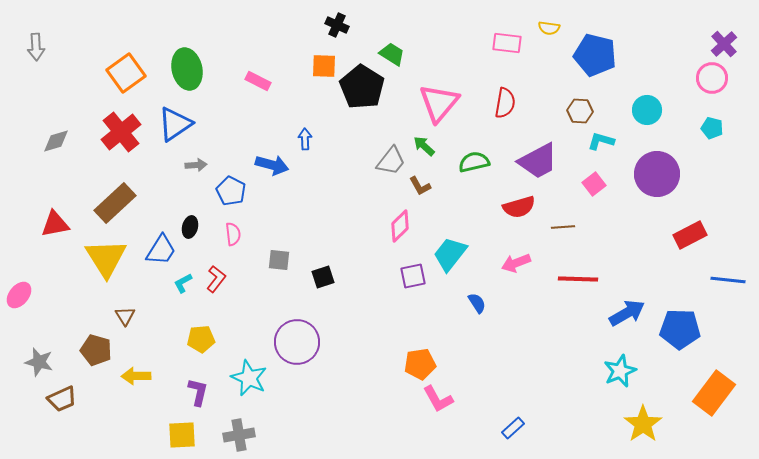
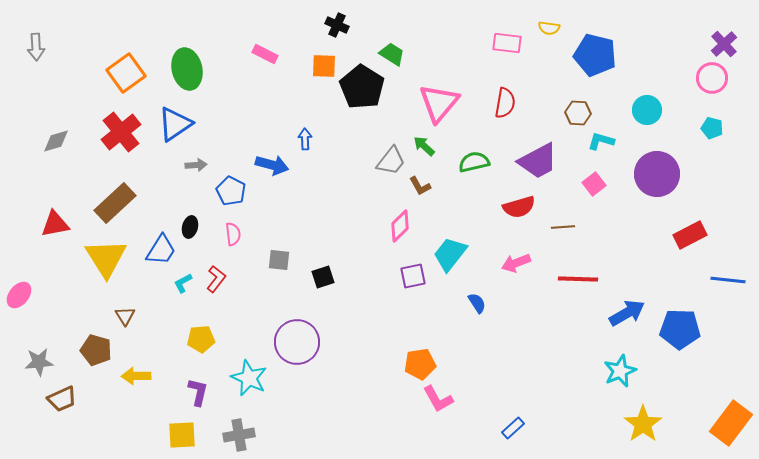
pink rectangle at (258, 81): moved 7 px right, 27 px up
brown hexagon at (580, 111): moved 2 px left, 2 px down
gray star at (39, 362): rotated 20 degrees counterclockwise
orange rectangle at (714, 393): moved 17 px right, 30 px down
